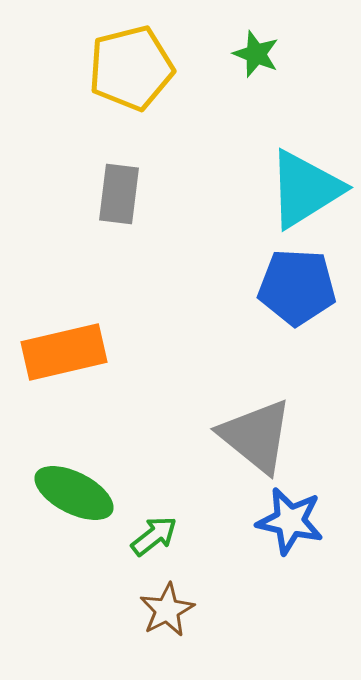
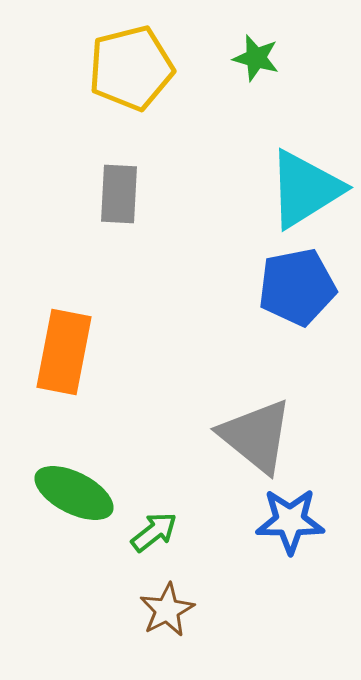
green star: moved 4 px down; rotated 6 degrees counterclockwise
gray rectangle: rotated 4 degrees counterclockwise
blue pentagon: rotated 14 degrees counterclockwise
orange rectangle: rotated 66 degrees counterclockwise
blue star: rotated 12 degrees counterclockwise
green arrow: moved 4 px up
